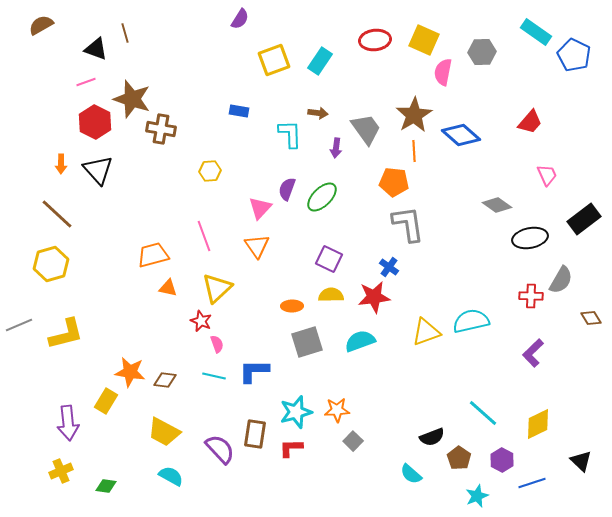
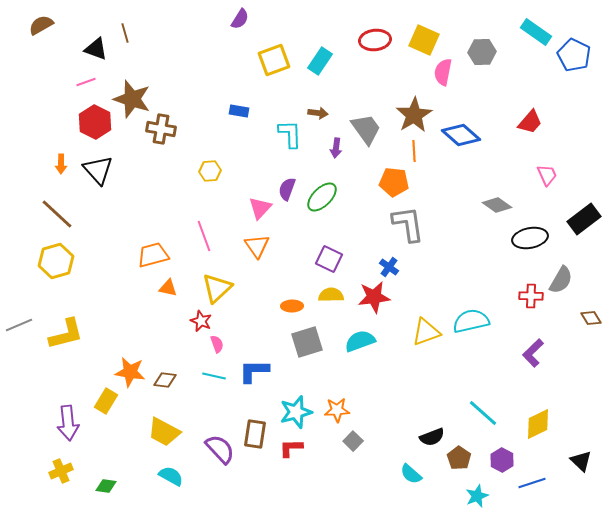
yellow hexagon at (51, 264): moved 5 px right, 3 px up
